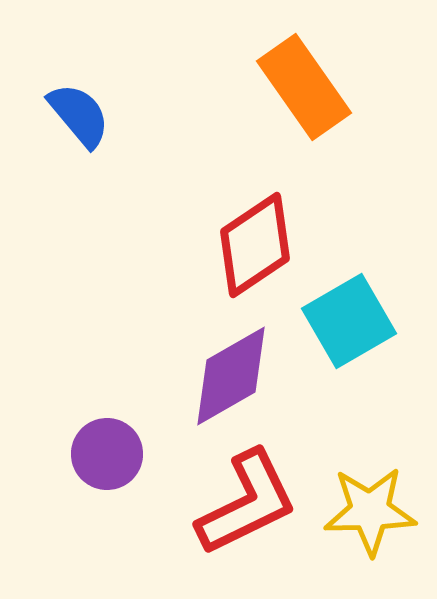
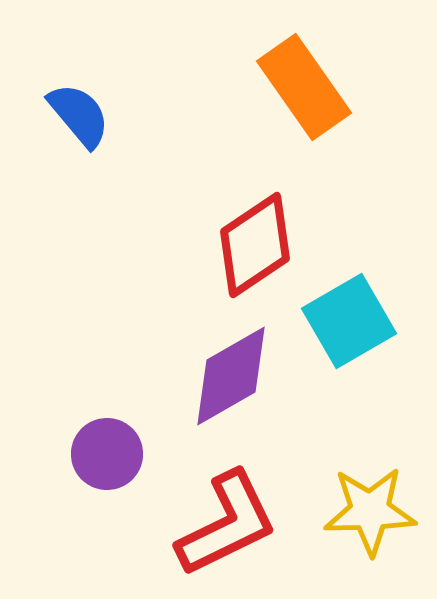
red L-shape: moved 20 px left, 21 px down
